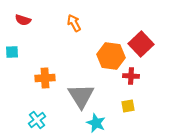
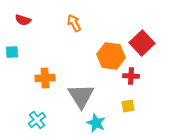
red square: moved 1 px right, 1 px up
